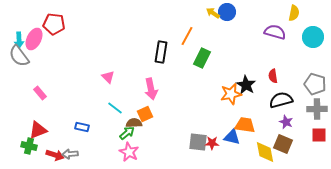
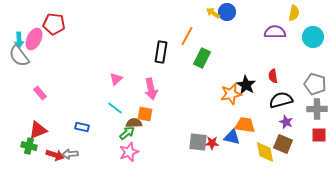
purple semicircle: rotated 15 degrees counterclockwise
pink triangle: moved 8 px right, 2 px down; rotated 32 degrees clockwise
orange square: rotated 35 degrees clockwise
pink star: rotated 24 degrees clockwise
